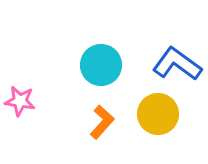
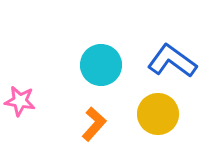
blue L-shape: moved 5 px left, 3 px up
orange L-shape: moved 8 px left, 2 px down
